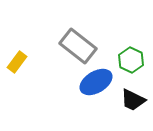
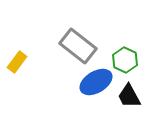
green hexagon: moved 6 px left
black trapezoid: moved 4 px left, 4 px up; rotated 36 degrees clockwise
